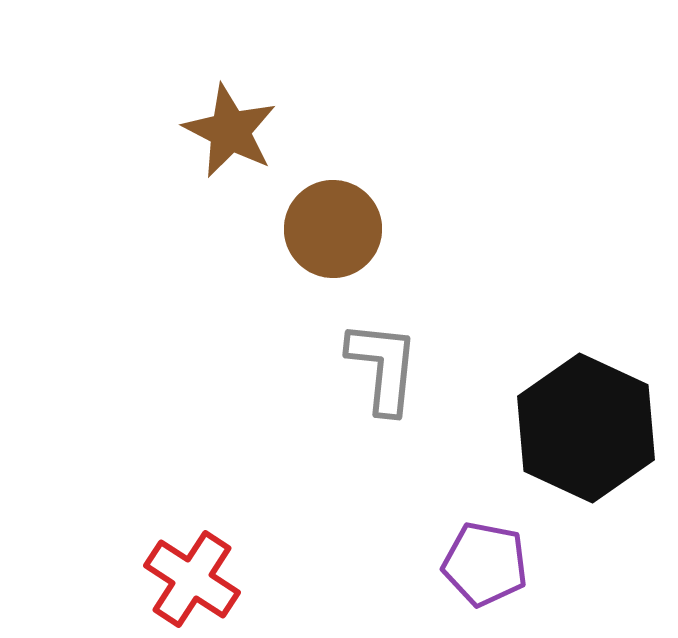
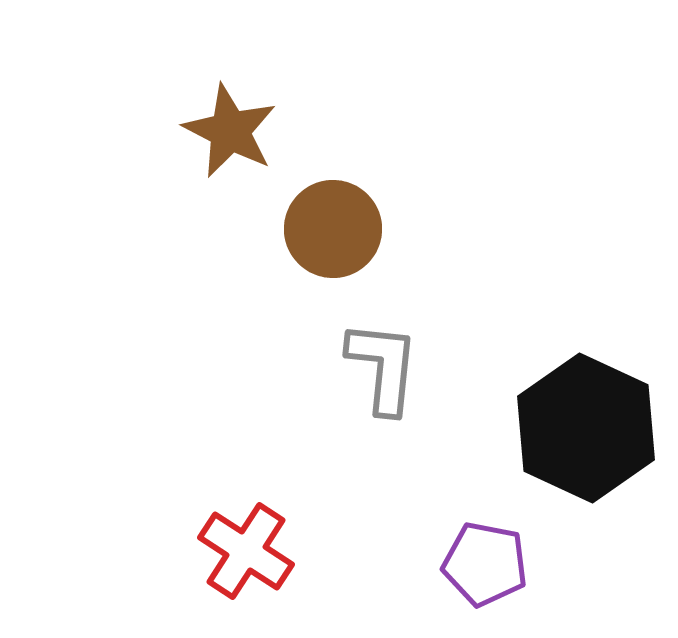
red cross: moved 54 px right, 28 px up
